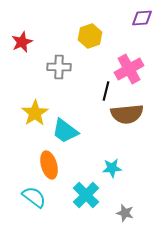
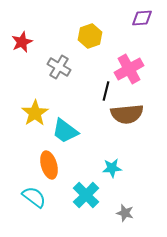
gray cross: rotated 30 degrees clockwise
